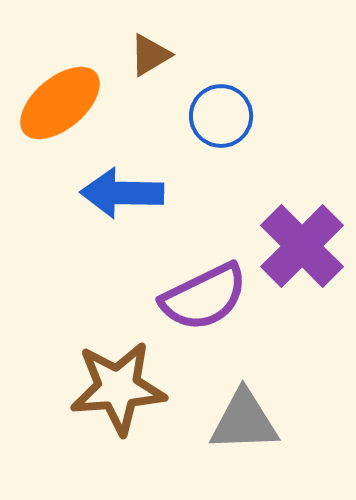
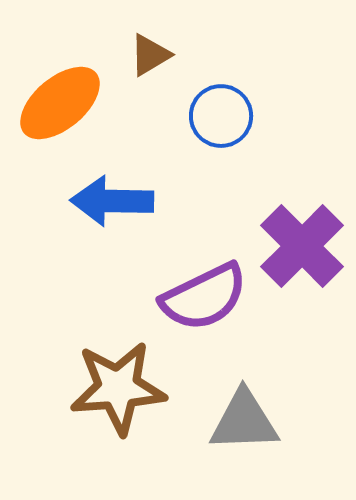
blue arrow: moved 10 px left, 8 px down
